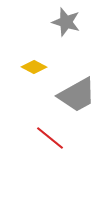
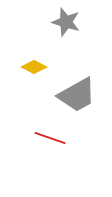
red line: rotated 20 degrees counterclockwise
